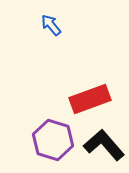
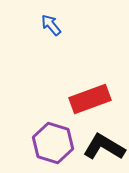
purple hexagon: moved 3 px down
black L-shape: moved 2 px down; rotated 18 degrees counterclockwise
